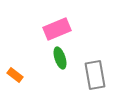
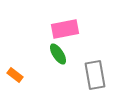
pink rectangle: moved 8 px right; rotated 12 degrees clockwise
green ellipse: moved 2 px left, 4 px up; rotated 15 degrees counterclockwise
